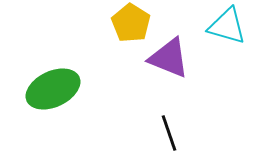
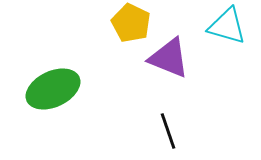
yellow pentagon: rotated 6 degrees counterclockwise
black line: moved 1 px left, 2 px up
